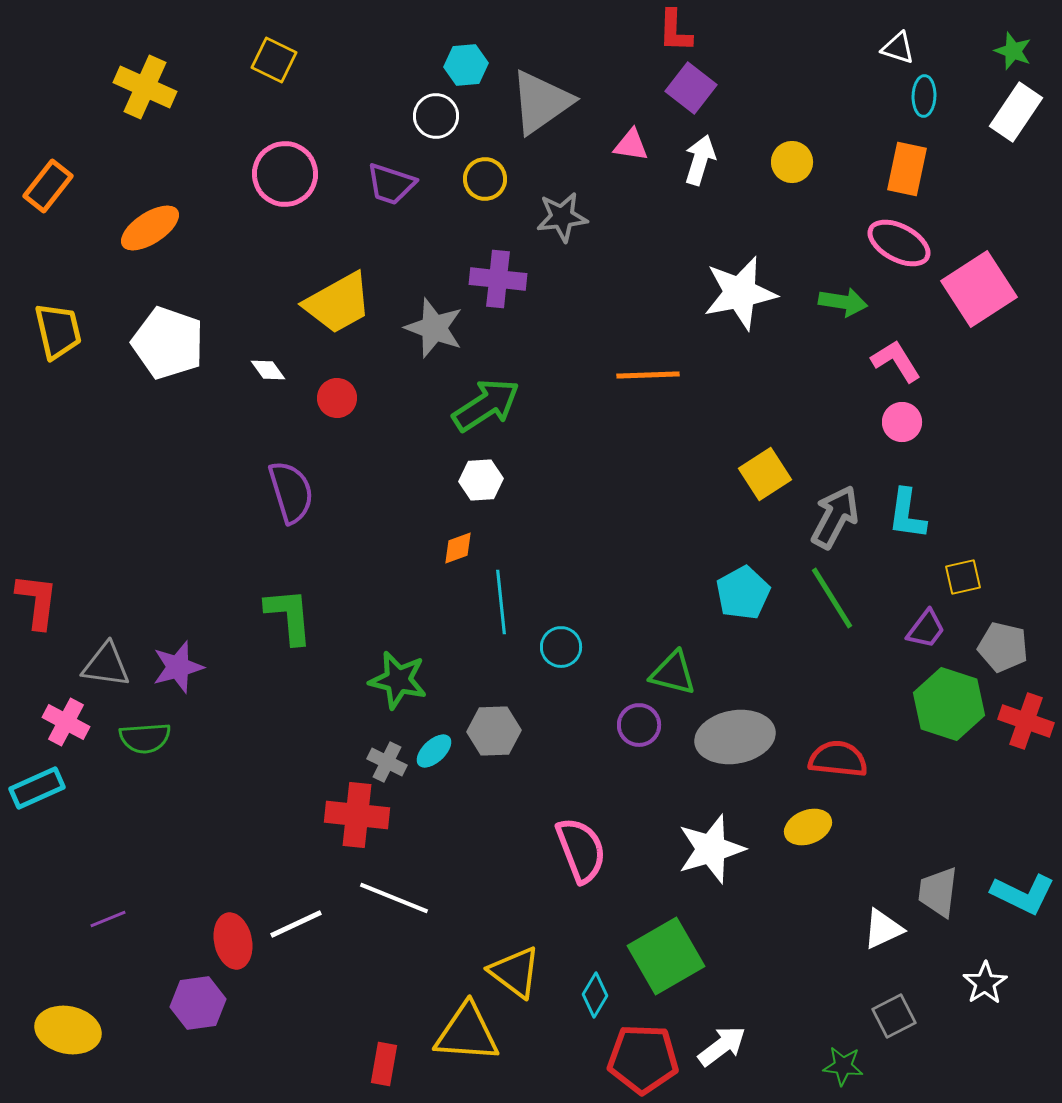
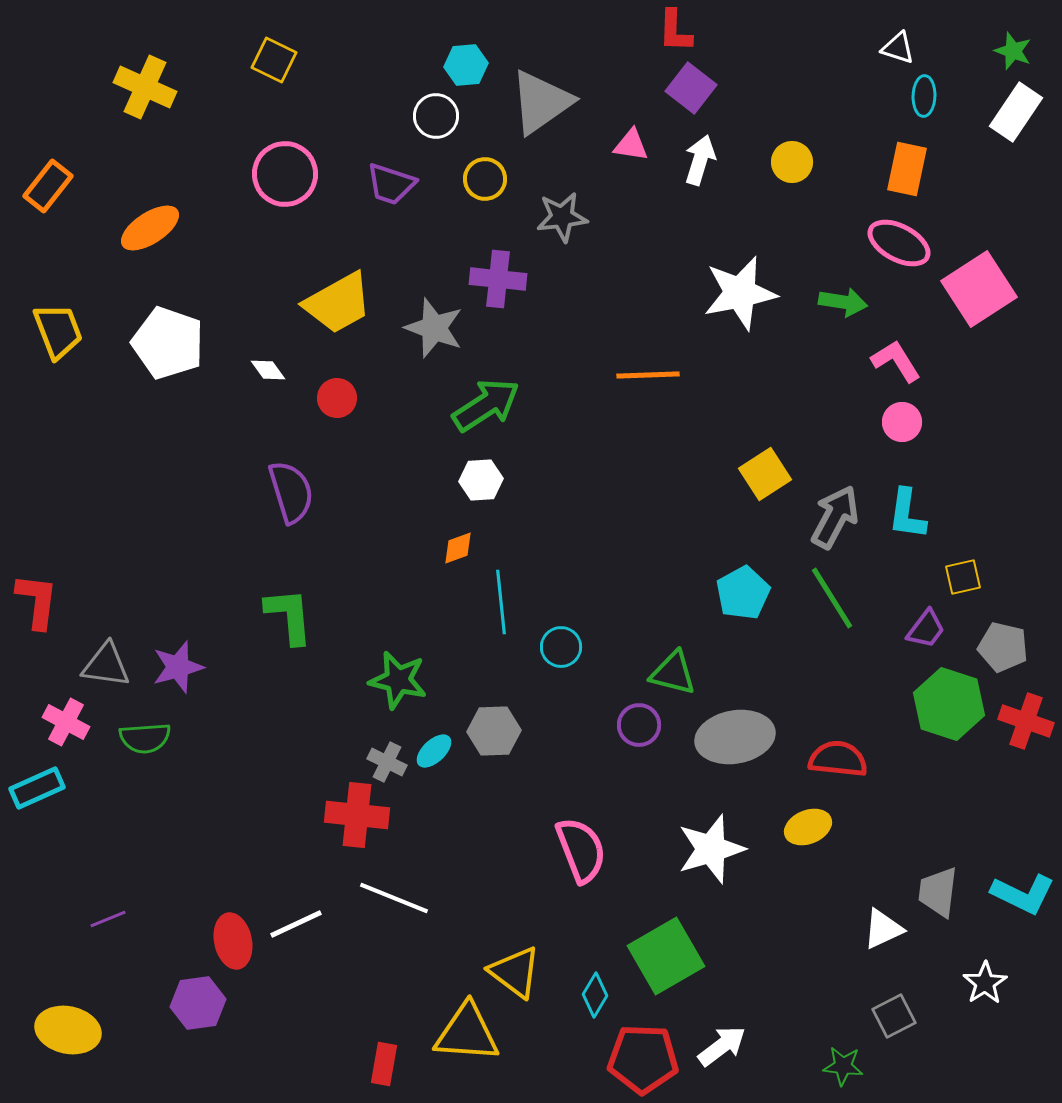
yellow trapezoid at (58, 331): rotated 8 degrees counterclockwise
